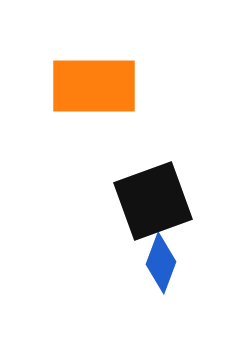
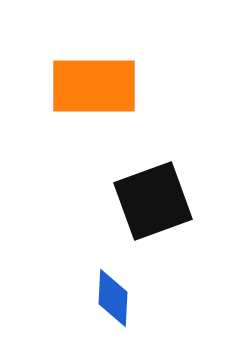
blue diamond: moved 48 px left, 35 px down; rotated 18 degrees counterclockwise
